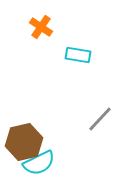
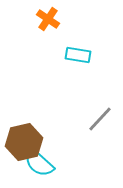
orange cross: moved 7 px right, 8 px up
cyan semicircle: rotated 68 degrees clockwise
